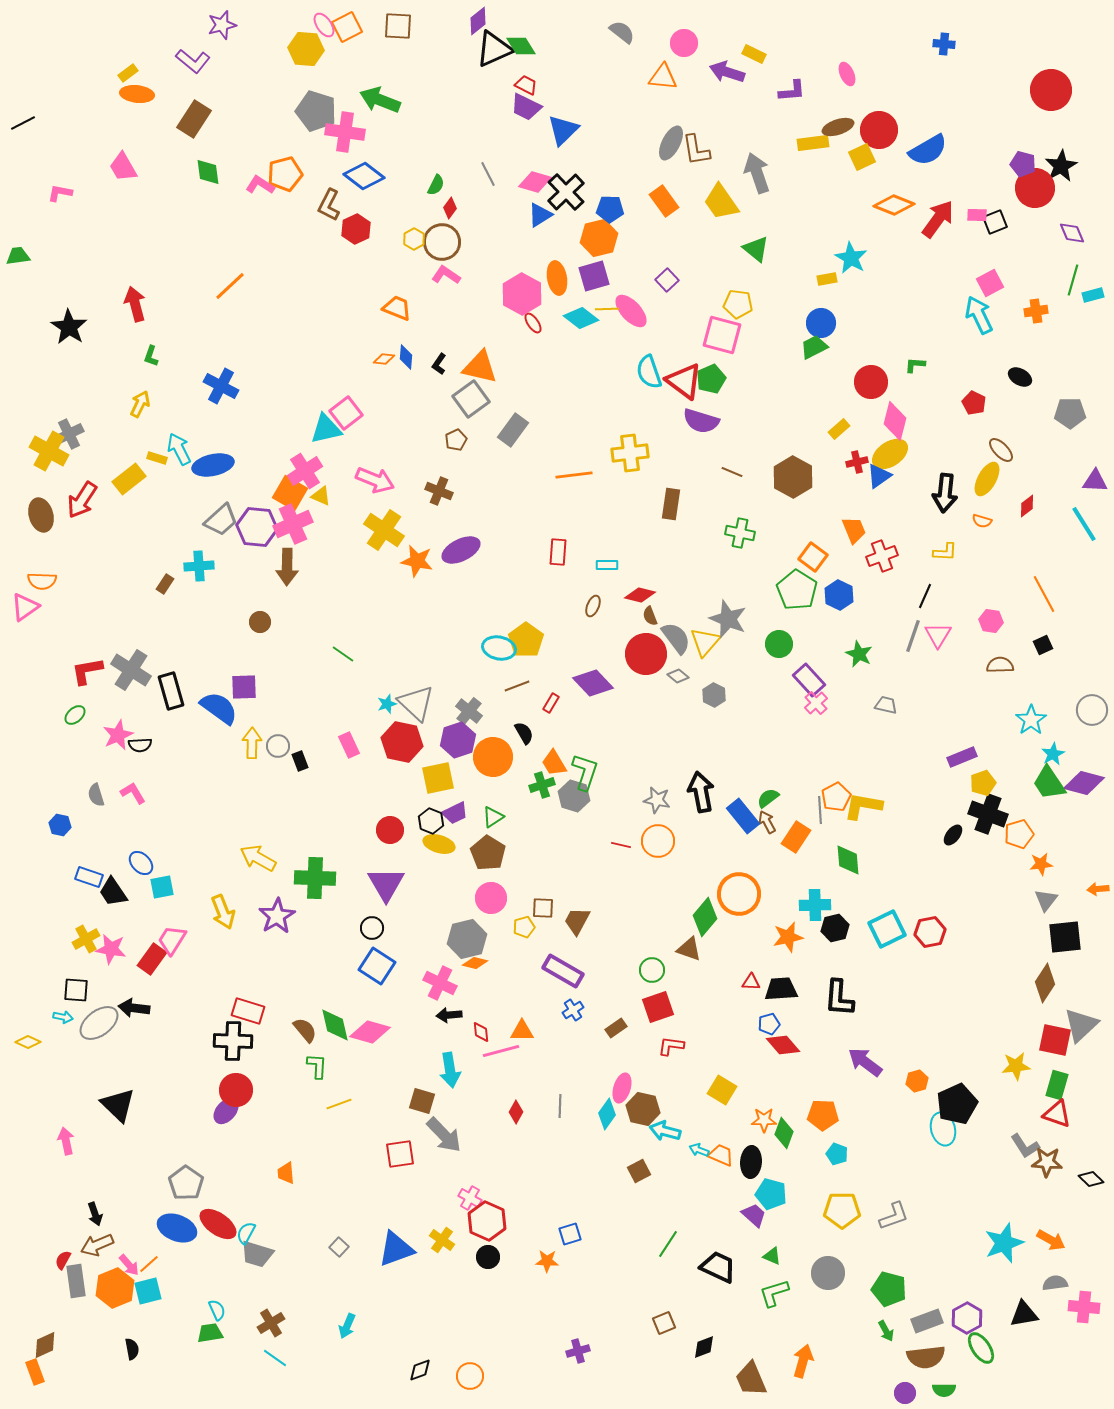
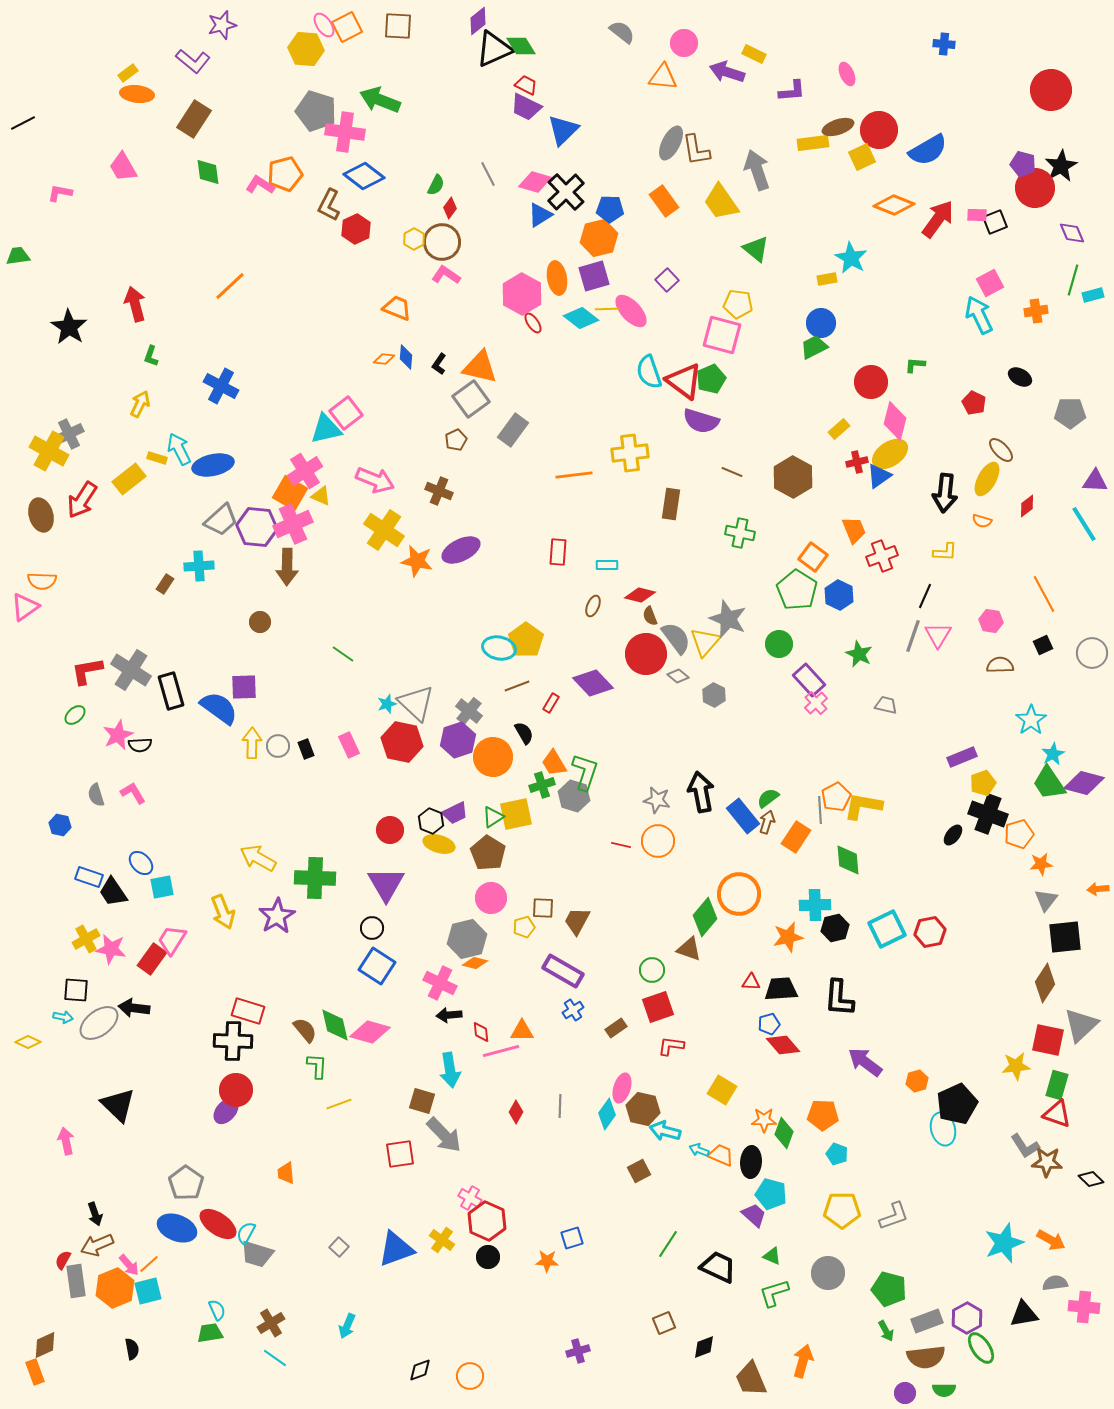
gray arrow at (757, 173): moved 3 px up
gray circle at (1092, 710): moved 57 px up
black rectangle at (300, 761): moved 6 px right, 12 px up
yellow square at (438, 778): moved 78 px right, 36 px down
brown arrow at (767, 822): rotated 45 degrees clockwise
red square at (1055, 1040): moved 7 px left
blue square at (570, 1234): moved 2 px right, 4 px down
